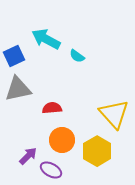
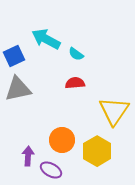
cyan semicircle: moved 1 px left, 2 px up
red semicircle: moved 23 px right, 25 px up
yellow triangle: moved 3 px up; rotated 16 degrees clockwise
purple arrow: rotated 42 degrees counterclockwise
